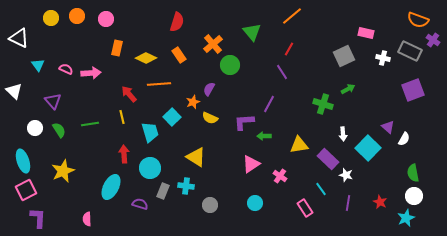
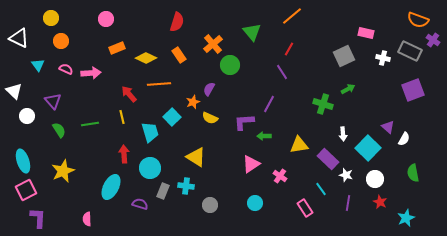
orange circle at (77, 16): moved 16 px left, 25 px down
orange rectangle at (117, 48): rotated 56 degrees clockwise
white circle at (35, 128): moved 8 px left, 12 px up
white circle at (414, 196): moved 39 px left, 17 px up
